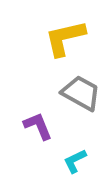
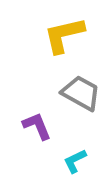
yellow L-shape: moved 1 px left, 3 px up
purple L-shape: moved 1 px left
